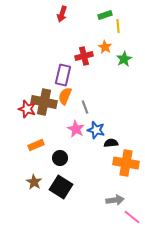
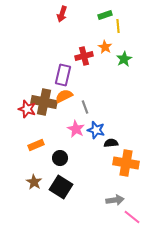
orange semicircle: moved 1 px left; rotated 42 degrees clockwise
